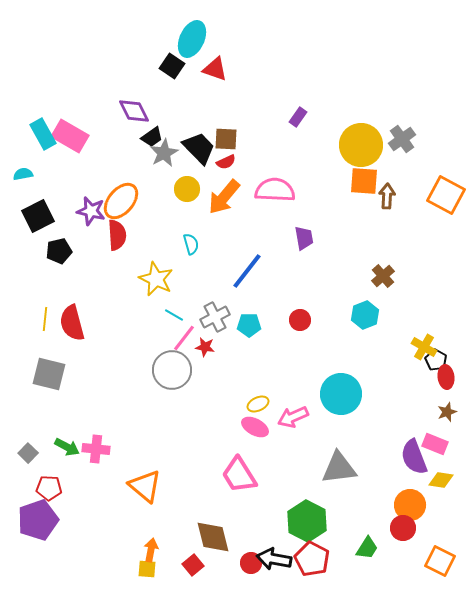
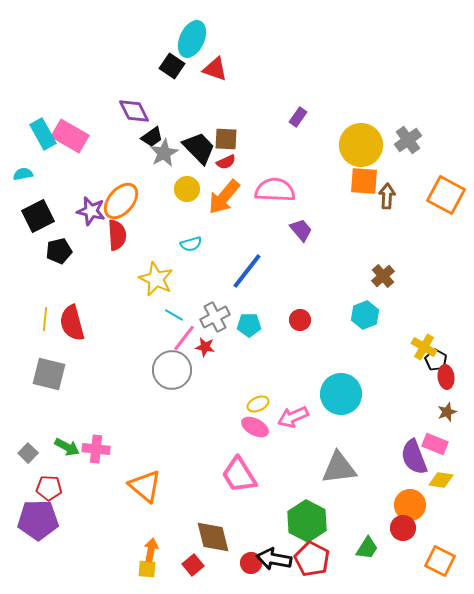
gray cross at (402, 139): moved 6 px right, 1 px down
purple trapezoid at (304, 238): moved 3 px left, 8 px up; rotated 30 degrees counterclockwise
cyan semicircle at (191, 244): rotated 90 degrees clockwise
purple pentagon at (38, 520): rotated 18 degrees clockwise
